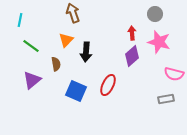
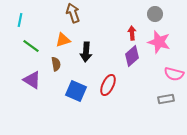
orange triangle: moved 3 px left; rotated 28 degrees clockwise
purple triangle: rotated 48 degrees counterclockwise
